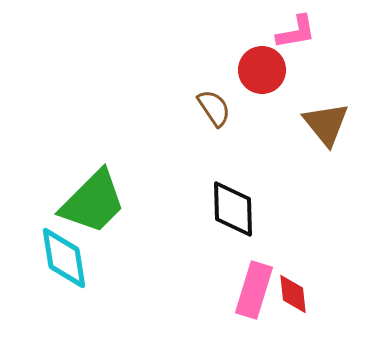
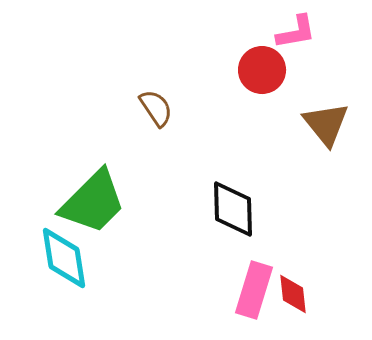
brown semicircle: moved 58 px left
